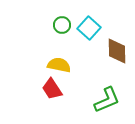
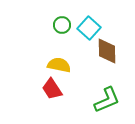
brown diamond: moved 10 px left
